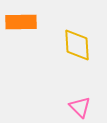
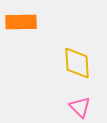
yellow diamond: moved 18 px down
